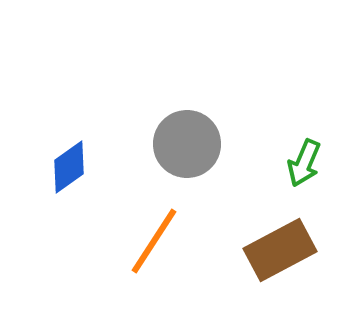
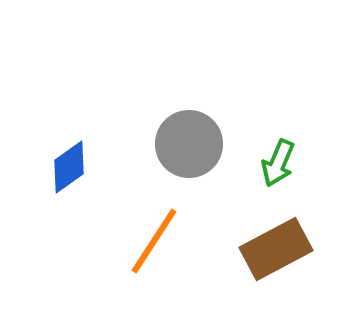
gray circle: moved 2 px right
green arrow: moved 26 px left
brown rectangle: moved 4 px left, 1 px up
